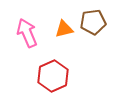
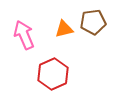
pink arrow: moved 3 px left, 2 px down
red hexagon: moved 2 px up
